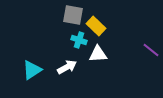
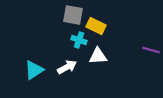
yellow rectangle: rotated 18 degrees counterclockwise
purple line: rotated 24 degrees counterclockwise
white triangle: moved 2 px down
cyan triangle: moved 2 px right
